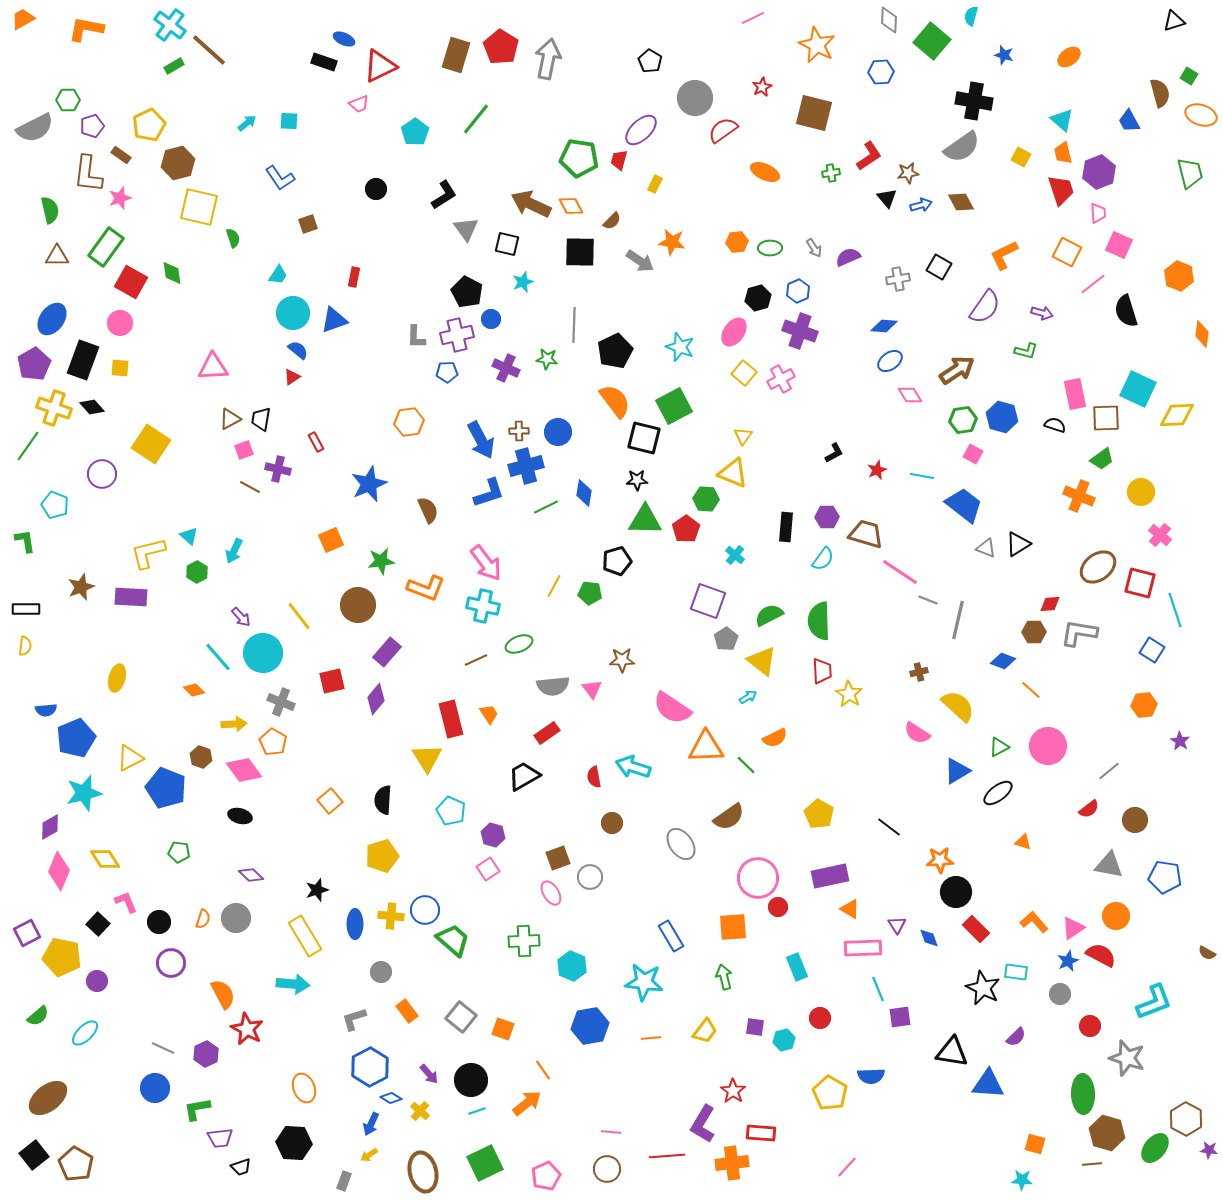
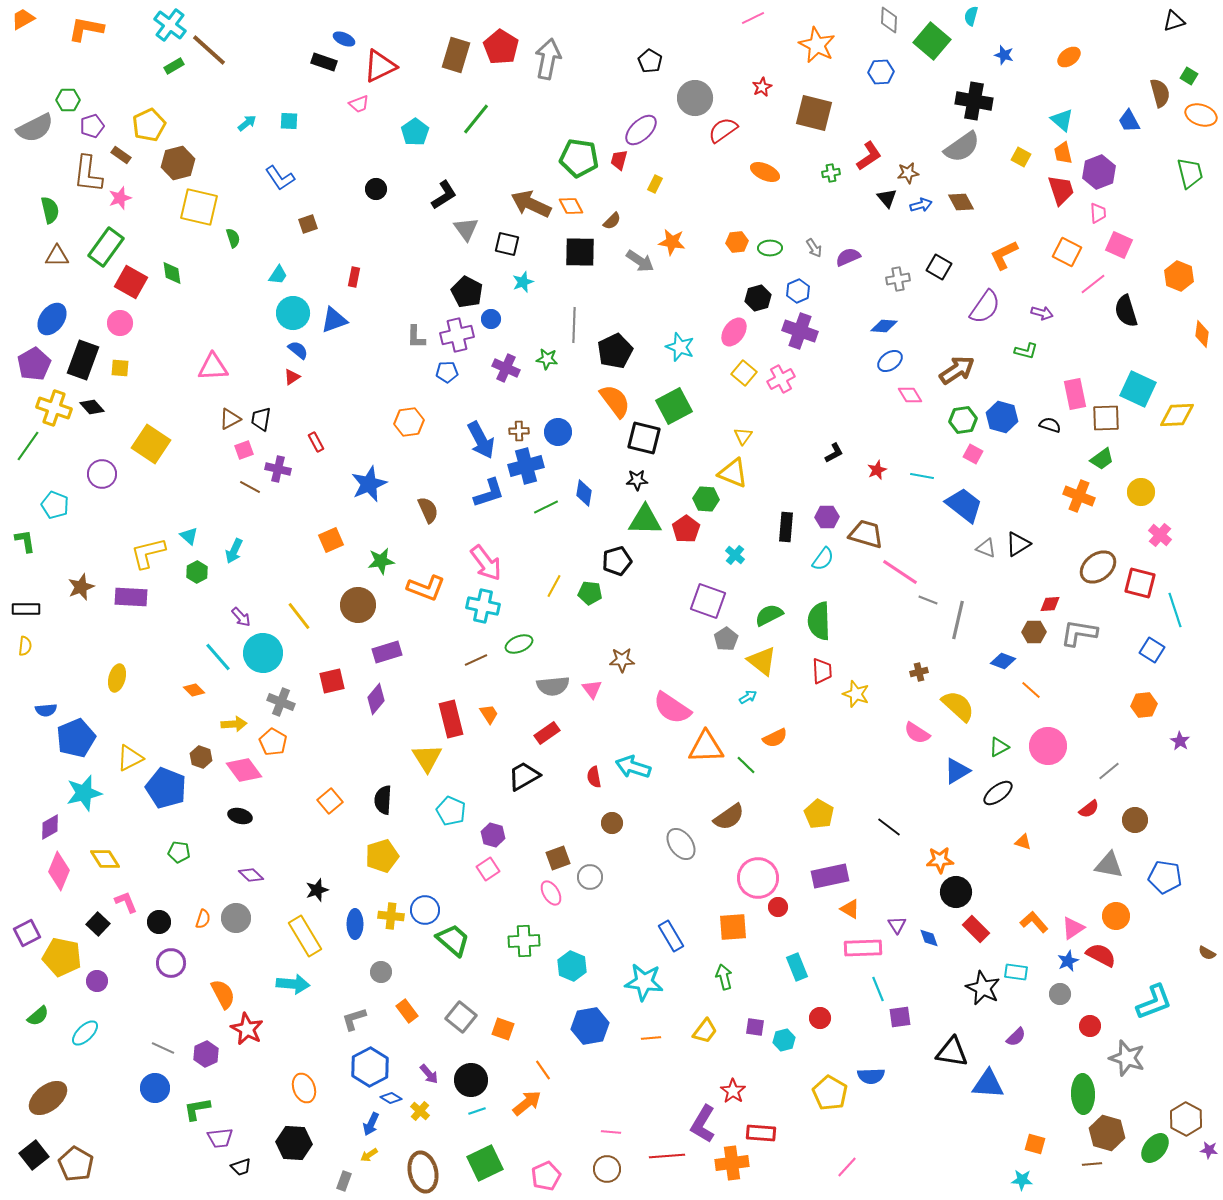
black semicircle at (1055, 425): moved 5 px left
purple rectangle at (387, 652): rotated 32 degrees clockwise
yellow star at (849, 694): moved 7 px right; rotated 12 degrees counterclockwise
